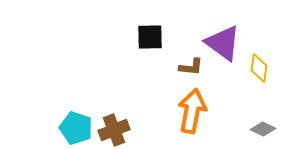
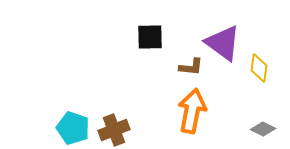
cyan pentagon: moved 3 px left
